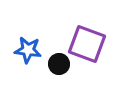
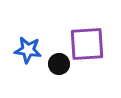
purple square: rotated 24 degrees counterclockwise
